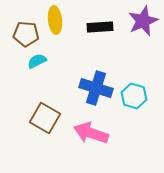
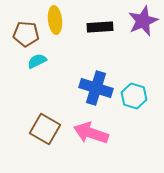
brown square: moved 11 px down
